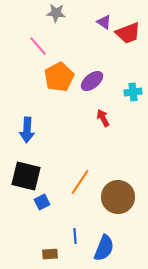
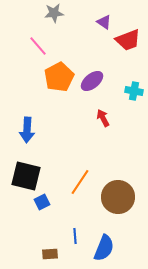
gray star: moved 2 px left; rotated 12 degrees counterclockwise
red trapezoid: moved 7 px down
cyan cross: moved 1 px right, 1 px up; rotated 18 degrees clockwise
